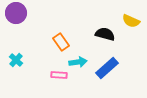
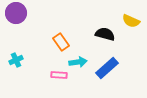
cyan cross: rotated 24 degrees clockwise
